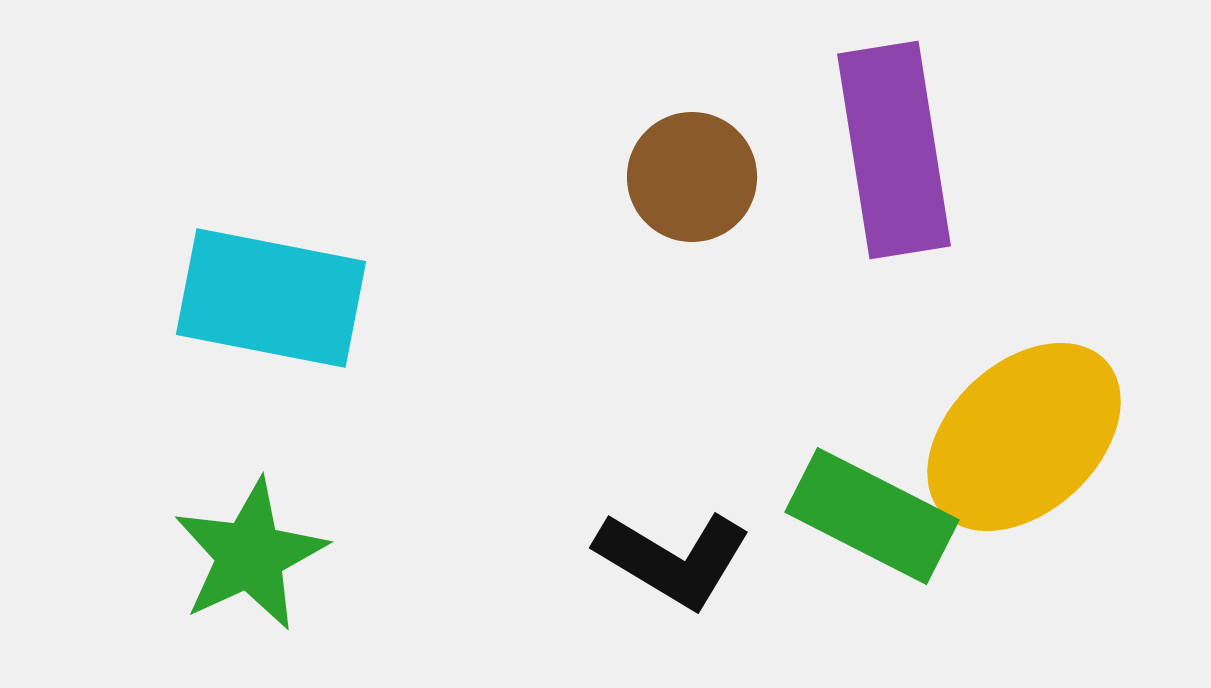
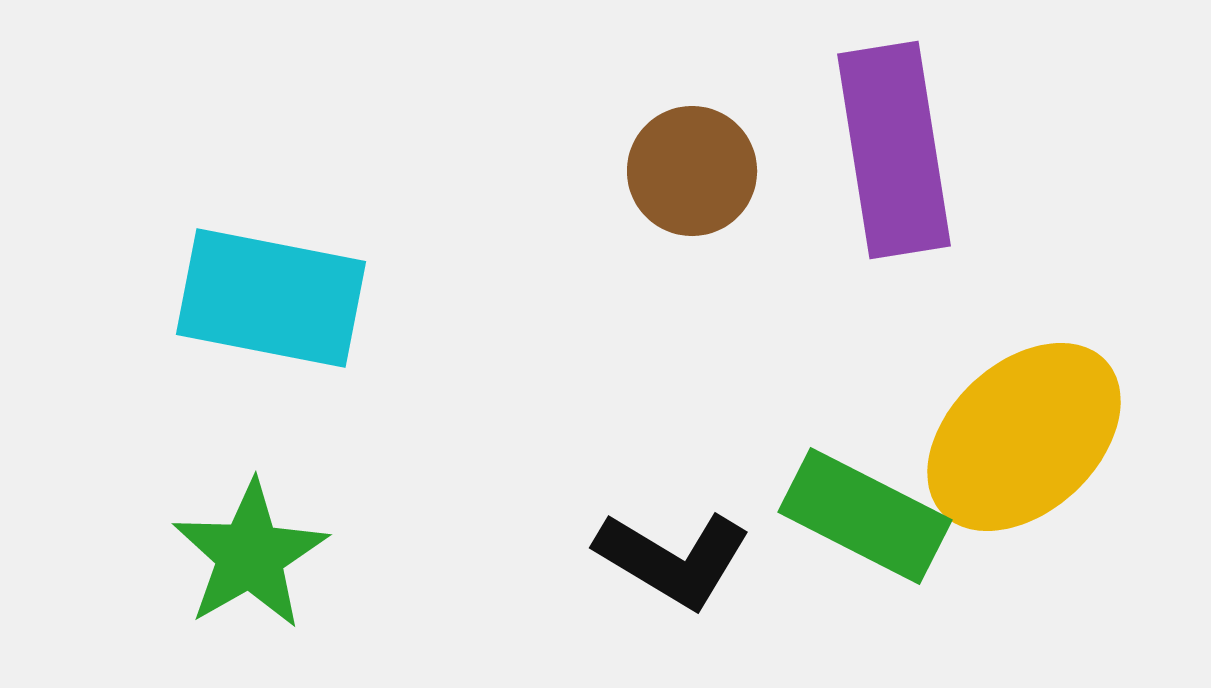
brown circle: moved 6 px up
green rectangle: moved 7 px left
green star: rotated 5 degrees counterclockwise
